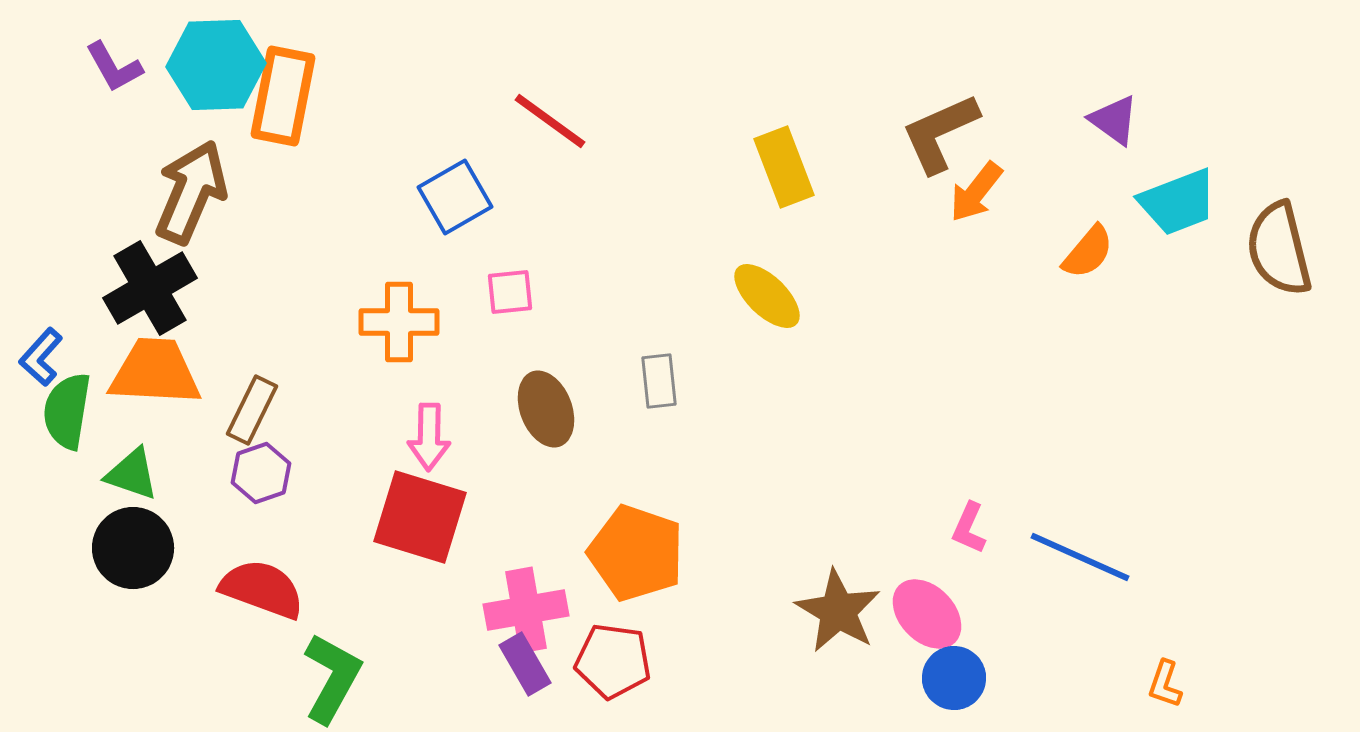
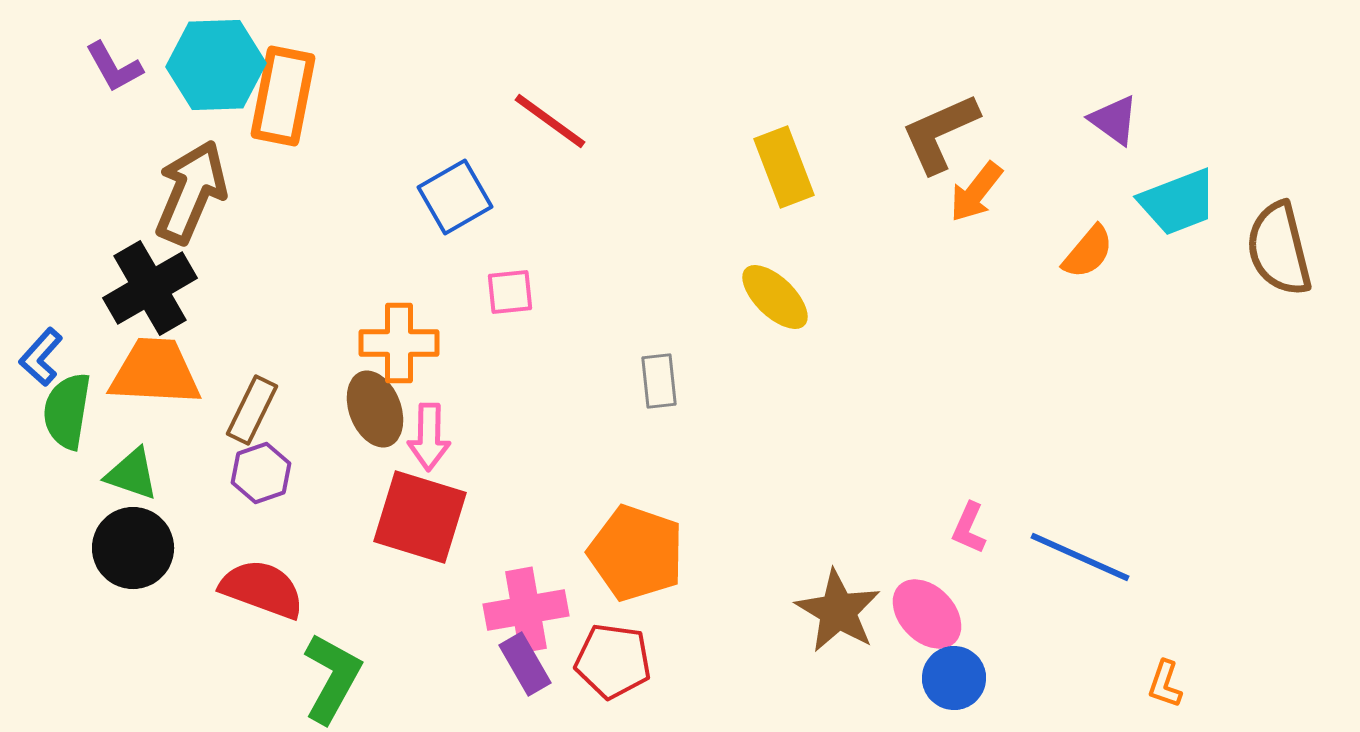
yellow ellipse: moved 8 px right, 1 px down
orange cross: moved 21 px down
brown ellipse: moved 171 px left
